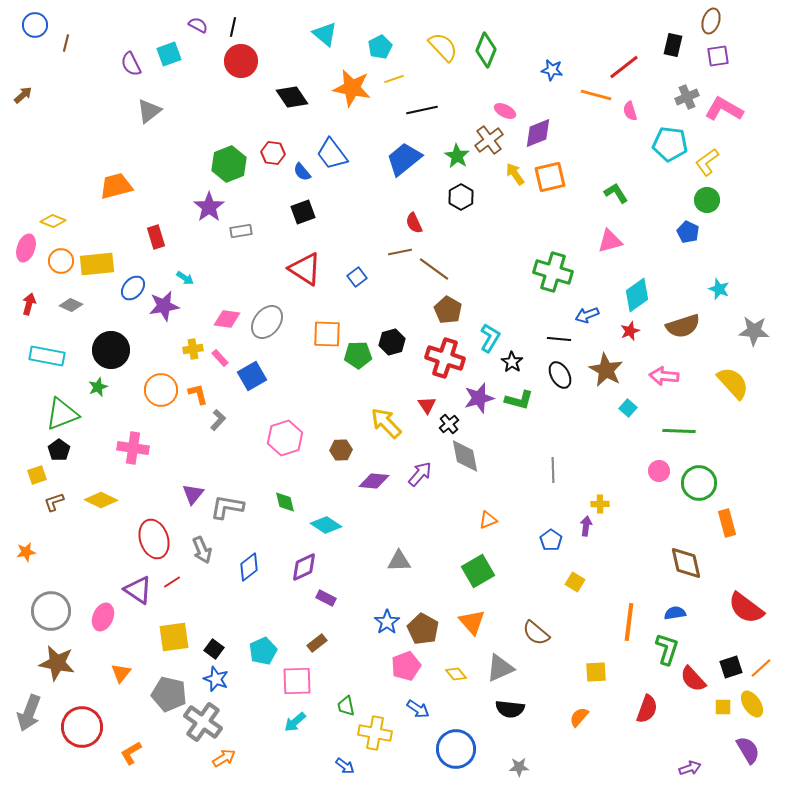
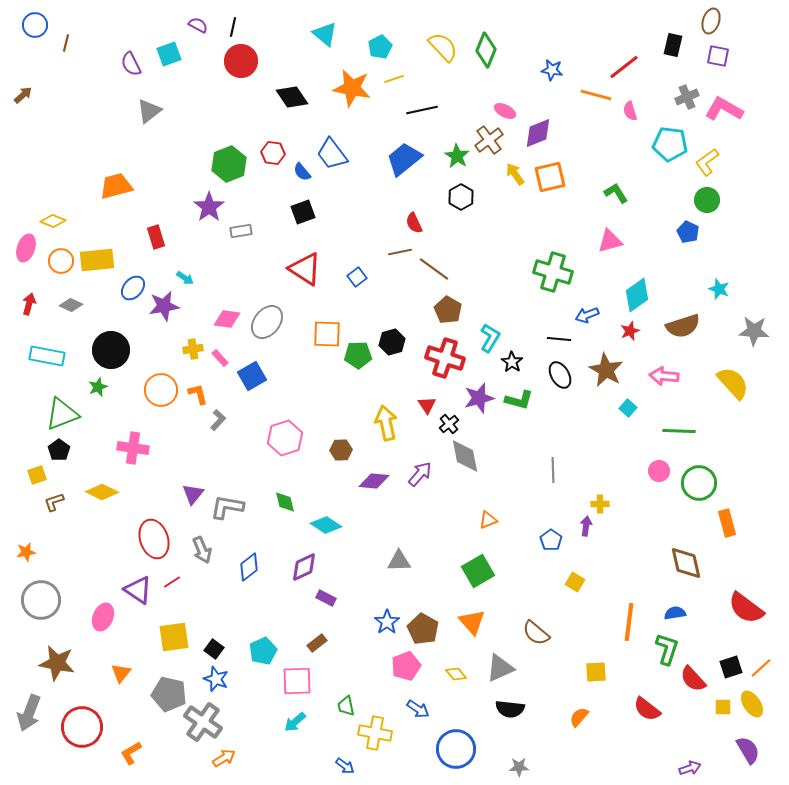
purple square at (718, 56): rotated 20 degrees clockwise
yellow rectangle at (97, 264): moved 4 px up
yellow arrow at (386, 423): rotated 32 degrees clockwise
yellow diamond at (101, 500): moved 1 px right, 8 px up
gray circle at (51, 611): moved 10 px left, 11 px up
red semicircle at (647, 709): rotated 108 degrees clockwise
